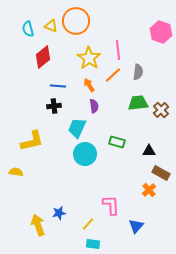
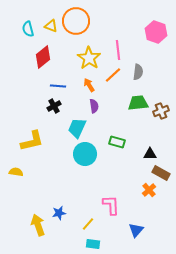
pink hexagon: moved 5 px left
black cross: rotated 24 degrees counterclockwise
brown cross: moved 1 px down; rotated 21 degrees clockwise
black triangle: moved 1 px right, 3 px down
blue triangle: moved 4 px down
